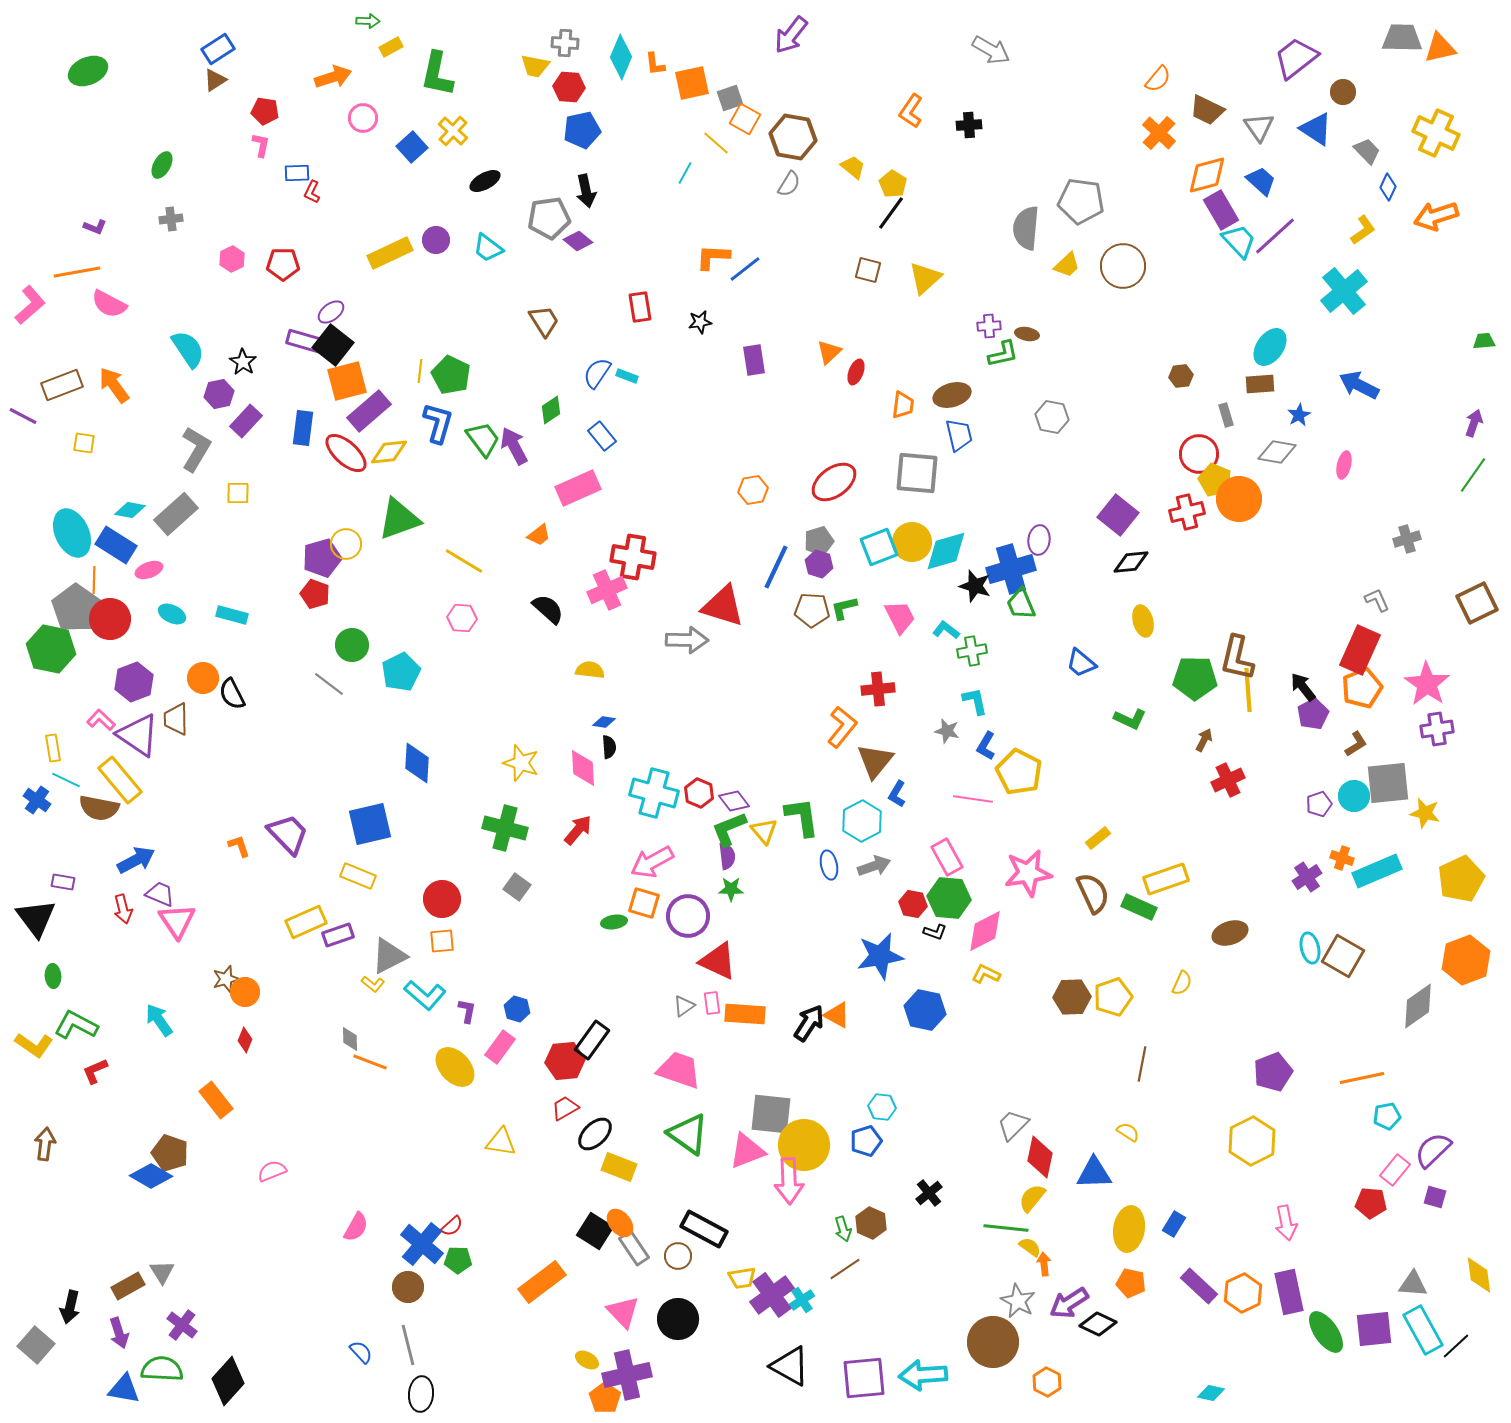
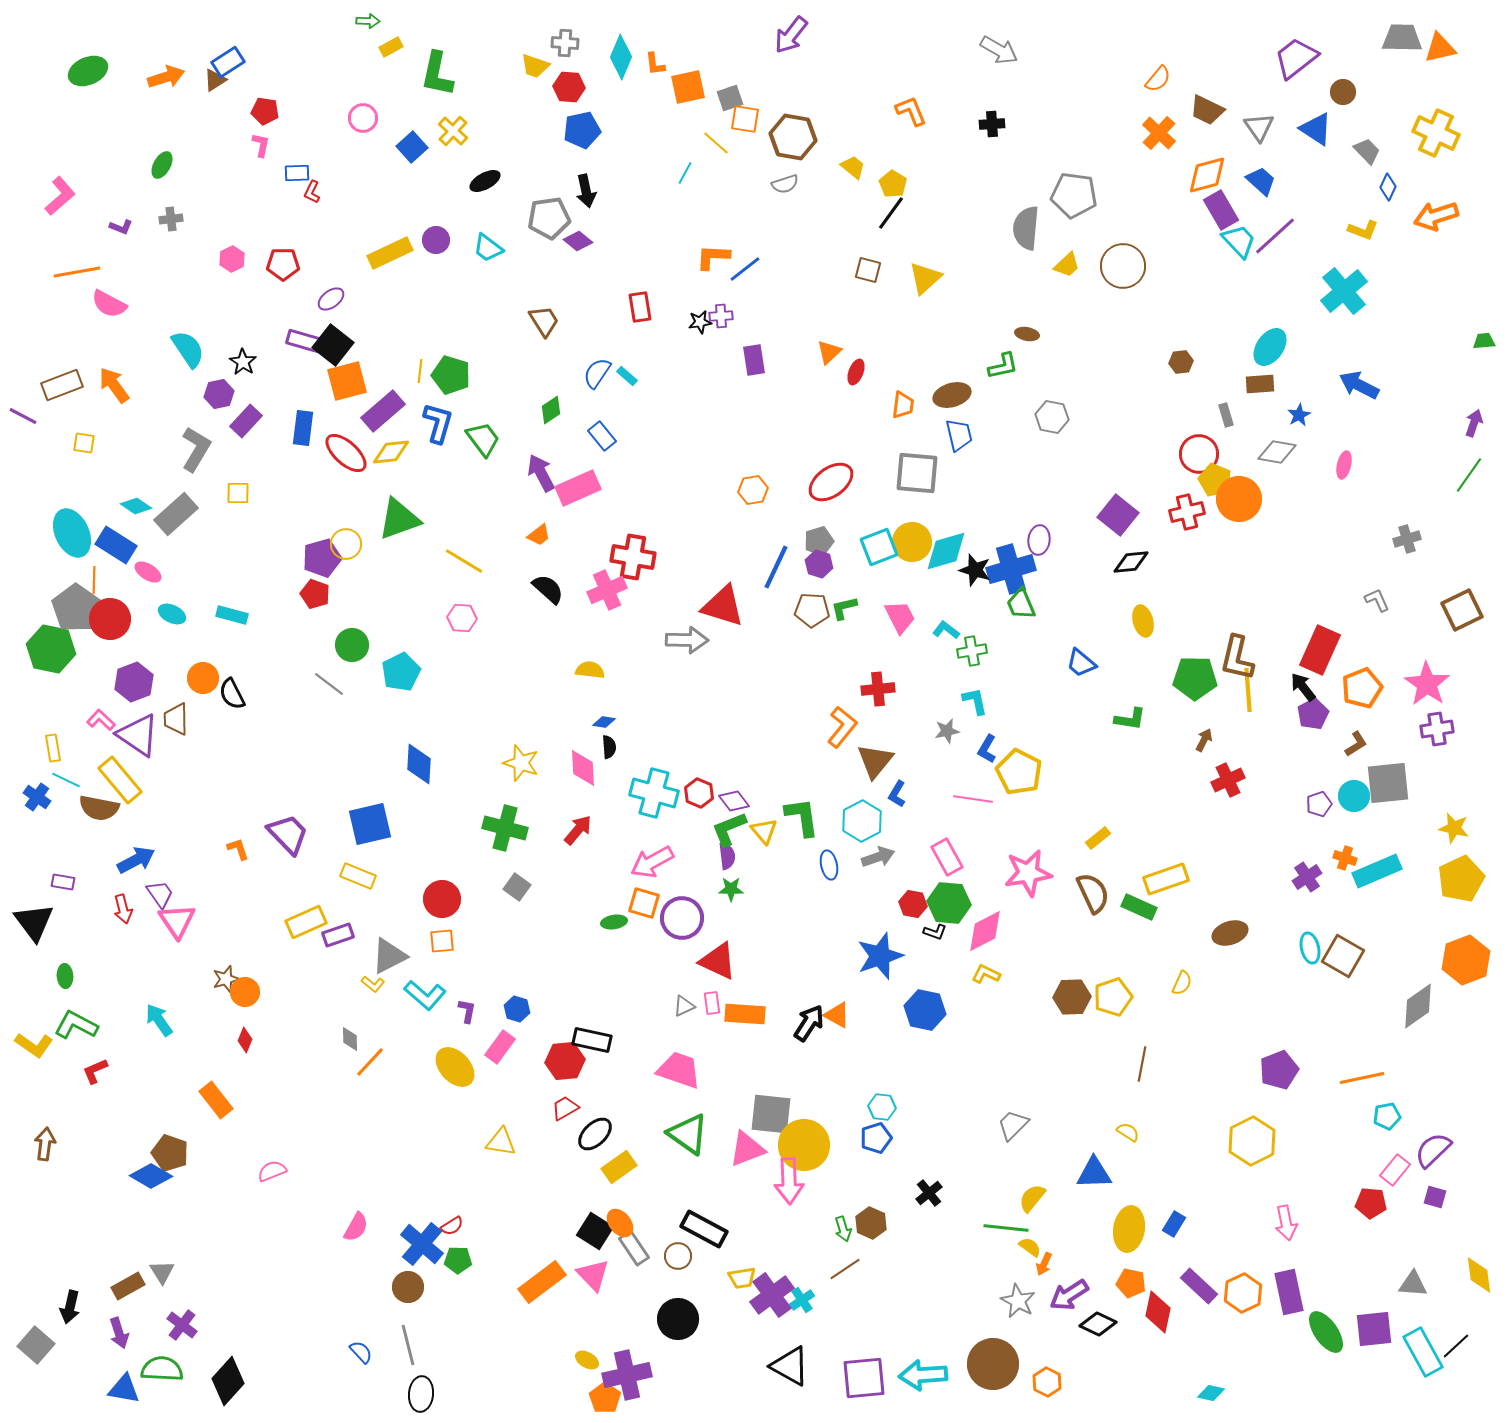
blue rectangle at (218, 49): moved 10 px right, 13 px down
gray arrow at (991, 50): moved 8 px right
yellow trapezoid at (535, 66): rotated 8 degrees clockwise
orange arrow at (333, 77): moved 167 px left
orange square at (692, 83): moved 4 px left, 4 px down
orange L-shape at (911, 111): rotated 124 degrees clockwise
orange square at (745, 119): rotated 20 degrees counterclockwise
black cross at (969, 125): moved 23 px right, 1 px up
gray semicircle at (789, 184): moved 4 px left; rotated 40 degrees clockwise
gray pentagon at (1081, 201): moved 7 px left, 6 px up
purple L-shape at (95, 227): moved 26 px right
yellow L-shape at (1363, 230): rotated 56 degrees clockwise
pink L-shape at (30, 305): moved 30 px right, 109 px up
purple ellipse at (331, 312): moved 13 px up
purple cross at (989, 326): moved 268 px left, 10 px up
green L-shape at (1003, 354): moved 12 px down
green pentagon at (451, 375): rotated 9 degrees counterclockwise
cyan rectangle at (627, 376): rotated 20 degrees clockwise
brown hexagon at (1181, 376): moved 14 px up
purple rectangle at (369, 411): moved 14 px right
purple arrow at (514, 446): moved 27 px right, 27 px down
yellow diamond at (389, 452): moved 2 px right
green line at (1473, 475): moved 4 px left
red ellipse at (834, 482): moved 3 px left
cyan diamond at (130, 510): moved 6 px right, 4 px up; rotated 24 degrees clockwise
pink ellipse at (149, 570): moved 1 px left, 2 px down; rotated 52 degrees clockwise
black star at (975, 586): moved 16 px up
brown square at (1477, 603): moved 15 px left, 7 px down
black semicircle at (548, 609): moved 20 px up
red rectangle at (1360, 650): moved 40 px left
green L-shape at (1130, 719): rotated 16 degrees counterclockwise
gray star at (947, 731): rotated 25 degrees counterclockwise
blue L-shape at (986, 746): moved 1 px right, 3 px down
blue diamond at (417, 763): moved 2 px right, 1 px down
blue cross at (37, 800): moved 3 px up
yellow star at (1425, 813): moved 29 px right, 15 px down
orange L-shape at (239, 846): moved 1 px left, 3 px down
orange cross at (1342, 858): moved 3 px right
gray arrow at (874, 866): moved 4 px right, 9 px up
purple trapezoid at (160, 894): rotated 32 degrees clockwise
green hexagon at (949, 898): moved 5 px down
purple circle at (688, 916): moved 6 px left, 2 px down
black triangle at (36, 918): moved 2 px left, 4 px down
blue star at (880, 956): rotated 9 degrees counterclockwise
green ellipse at (53, 976): moved 12 px right
gray triangle at (684, 1006): rotated 10 degrees clockwise
black rectangle at (592, 1040): rotated 66 degrees clockwise
orange line at (370, 1062): rotated 68 degrees counterclockwise
purple pentagon at (1273, 1072): moved 6 px right, 2 px up
blue pentagon at (866, 1141): moved 10 px right, 3 px up
pink triangle at (747, 1151): moved 2 px up
red diamond at (1040, 1157): moved 118 px right, 155 px down
yellow rectangle at (619, 1167): rotated 56 degrees counterclockwise
red semicircle at (452, 1226): rotated 10 degrees clockwise
orange arrow at (1044, 1264): rotated 150 degrees counterclockwise
purple arrow at (1069, 1303): moved 8 px up
pink triangle at (623, 1312): moved 30 px left, 37 px up
cyan rectangle at (1423, 1330): moved 22 px down
brown circle at (993, 1342): moved 22 px down
